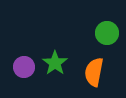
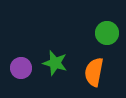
green star: rotated 20 degrees counterclockwise
purple circle: moved 3 px left, 1 px down
